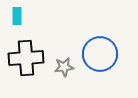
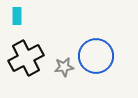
blue circle: moved 4 px left, 2 px down
black cross: rotated 24 degrees counterclockwise
